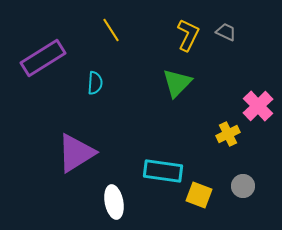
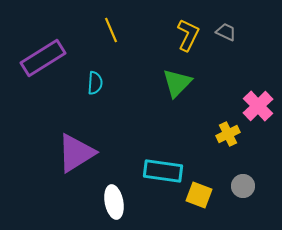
yellow line: rotated 10 degrees clockwise
